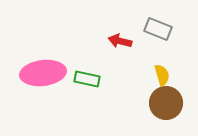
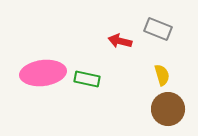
brown circle: moved 2 px right, 6 px down
